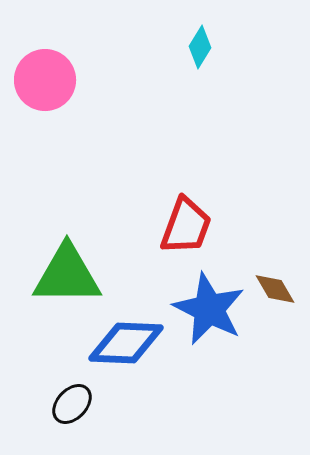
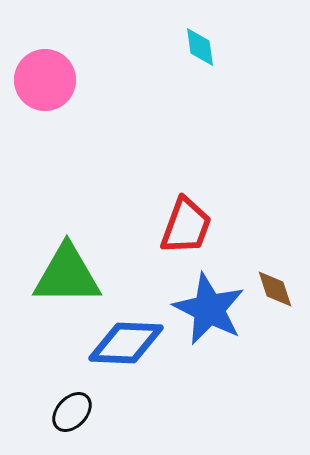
cyan diamond: rotated 39 degrees counterclockwise
brown diamond: rotated 12 degrees clockwise
black ellipse: moved 8 px down
